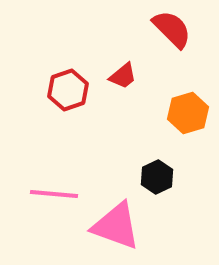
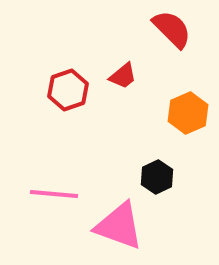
orange hexagon: rotated 6 degrees counterclockwise
pink triangle: moved 3 px right
